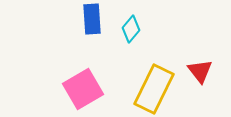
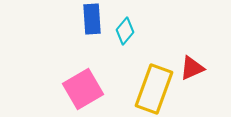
cyan diamond: moved 6 px left, 2 px down
red triangle: moved 8 px left, 3 px up; rotated 44 degrees clockwise
yellow rectangle: rotated 6 degrees counterclockwise
